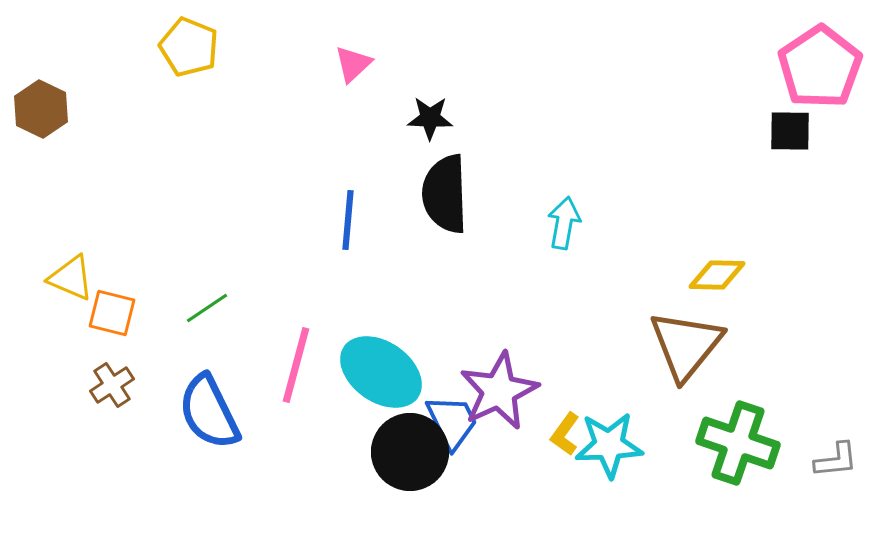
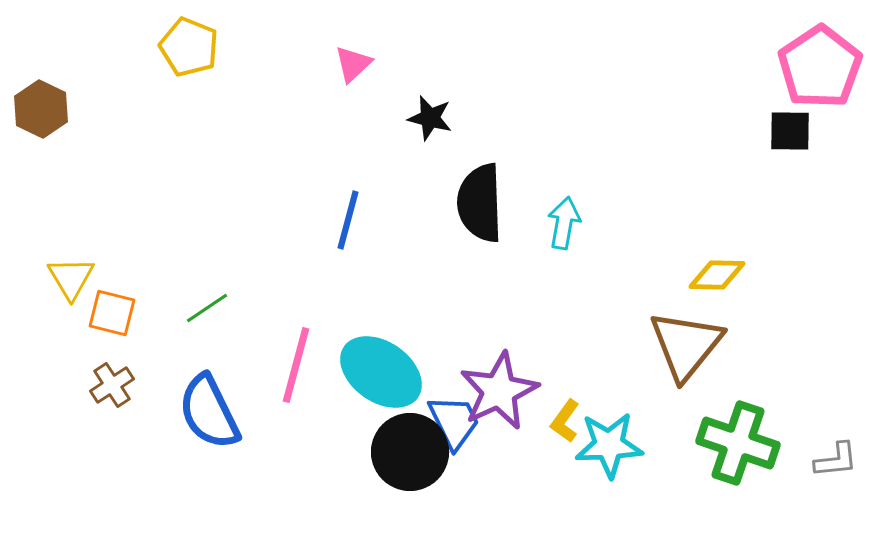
black star: rotated 12 degrees clockwise
black semicircle: moved 35 px right, 9 px down
blue line: rotated 10 degrees clockwise
yellow triangle: rotated 36 degrees clockwise
blue trapezoid: moved 2 px right
yellow L-shape: moved 13 px up
